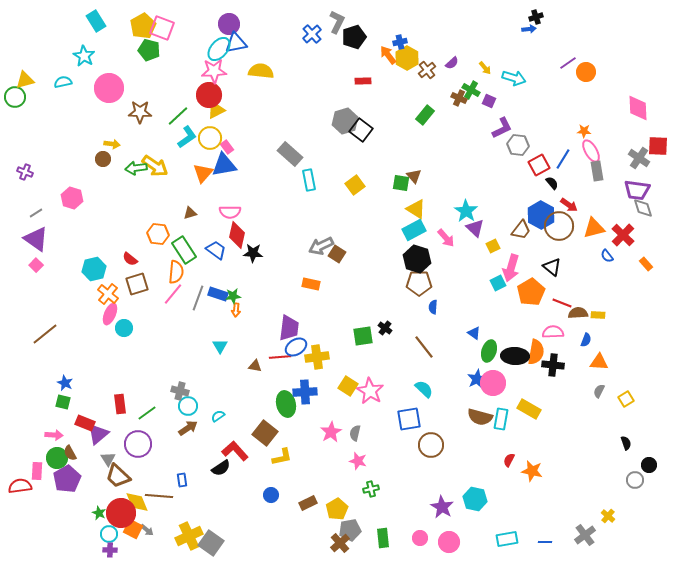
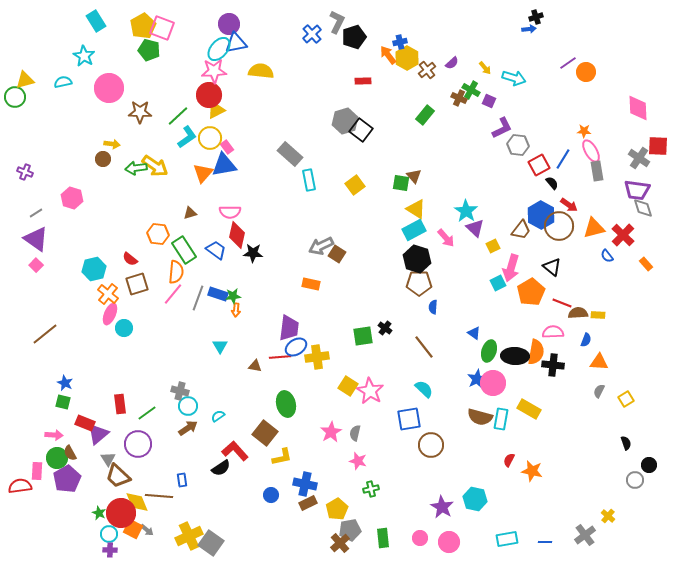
blue cross at (305, 392): moved 92 px down; rotated 15 degrees clockwise
